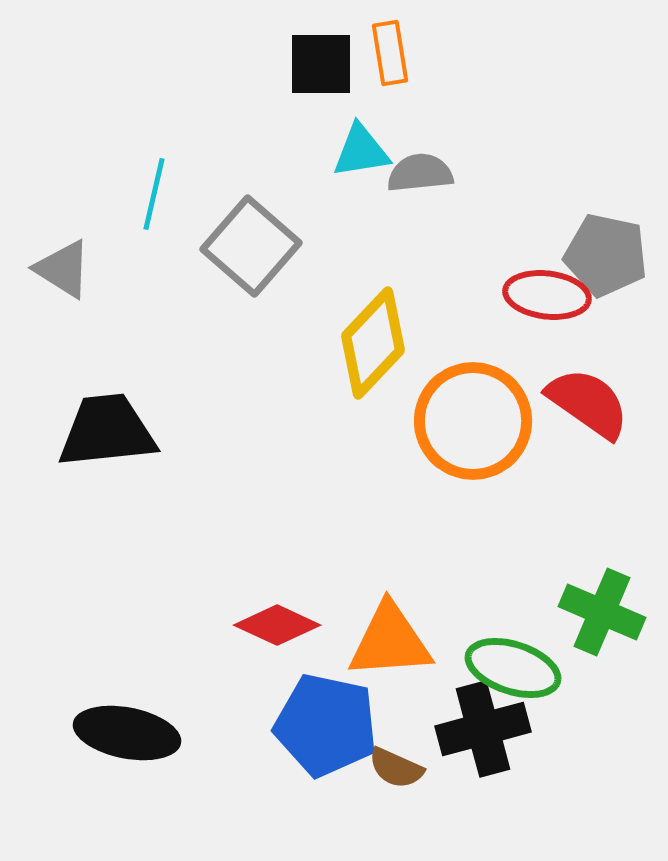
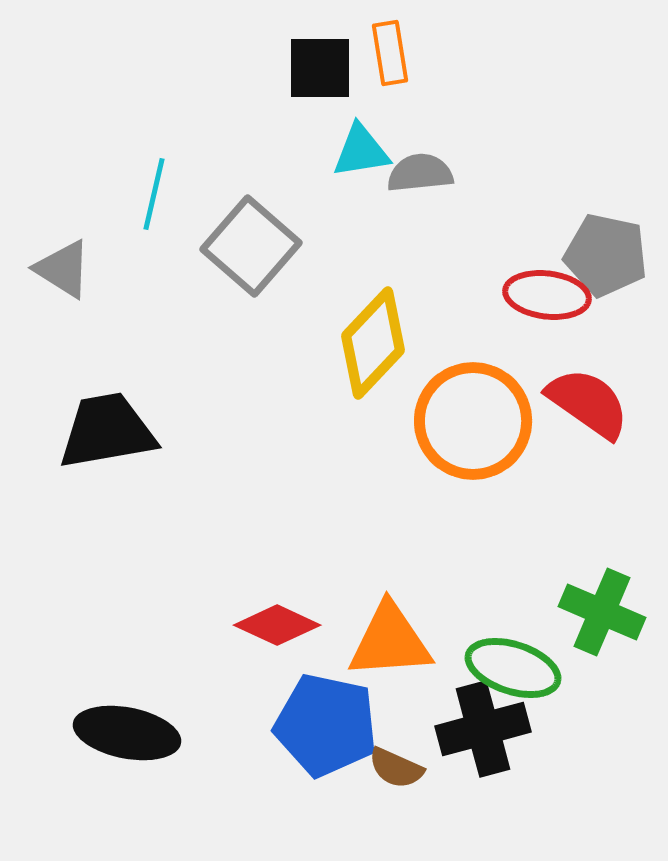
black square: moved 1 px left, 4 px down
black trapezoid: rotated 4 degrees counterclockwise
